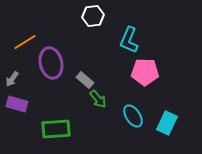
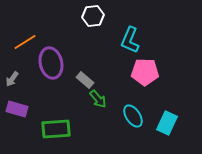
cyan L-shape: moved 1 px right
purple rectangle: moved 5 px down
